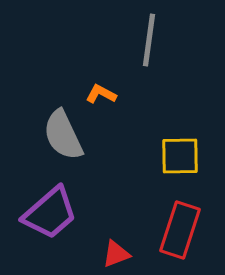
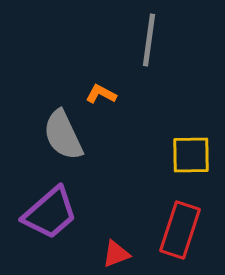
yellow square: moved 11 px right, 1 px up
